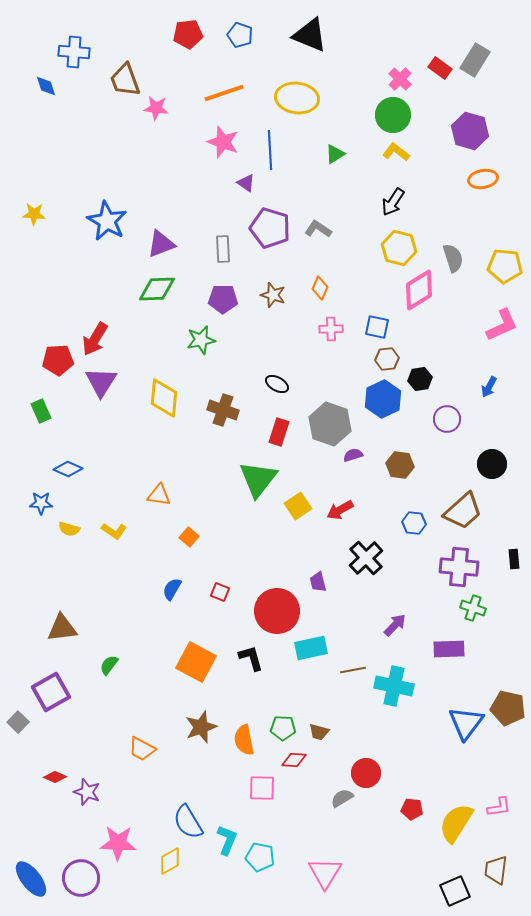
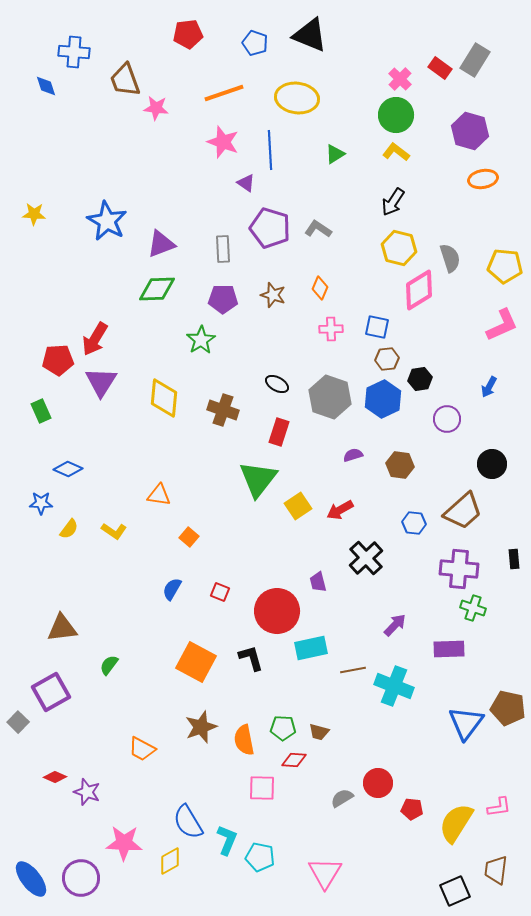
blue pentagon at (240, 35): moved 15 px right, 8 px down
green circle at (393, 115): moved 3 px right
gray semicircle at (453, 258): moved 3 px left
green star at (201, 340): rotated 20 degrees counterclockwise
gray hexagon at (330, 424): moved 27 px up
yellow semicircle at (69, 529): rotated 70 degrees counterclockwise
purple cross at (459, 567): moved 2 px down
cyan cross at (394, 686): rotated 9 degrees clockwise
red circle at (366, 773): moved 12 px right, 10 px down
pink star at (118, 843): moved 6 px right
